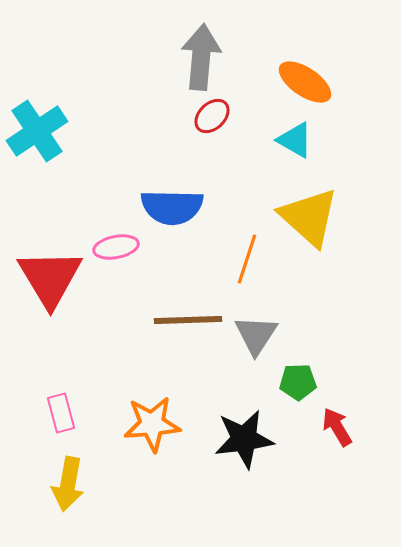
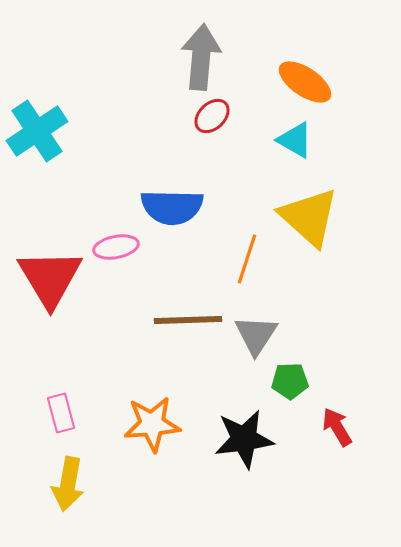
green pentagon: moved 8 px left, 1 px up
